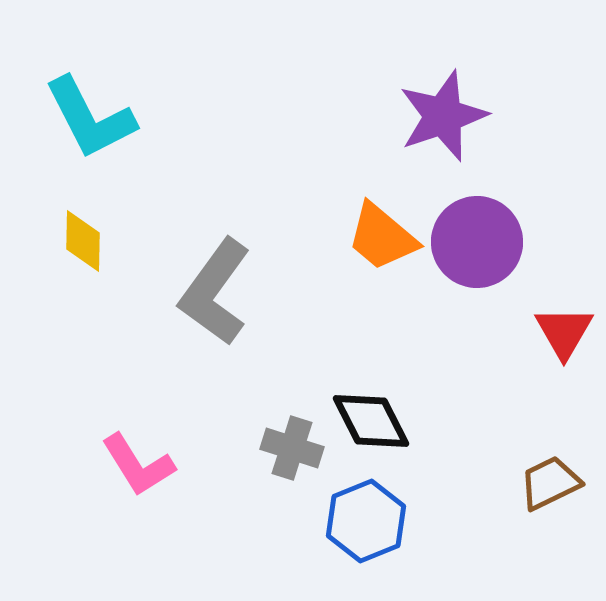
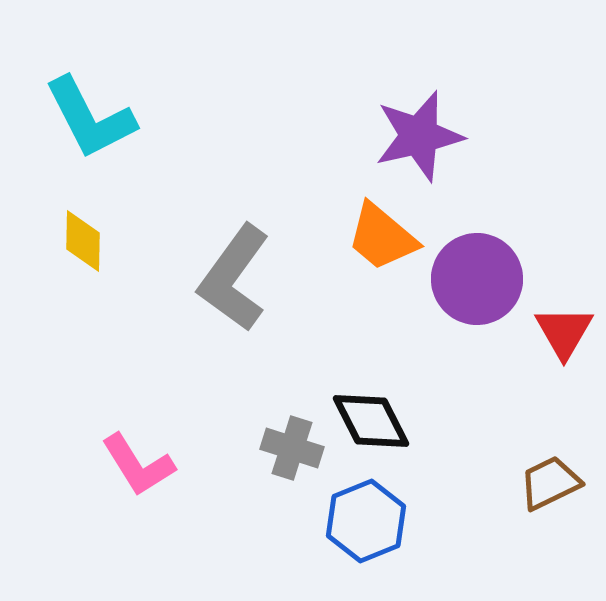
purple star: moved 24 px left, 20 px down; rotated 6 degrees clockwise
purple circle: moved 37 px down
gray L-shape: moved 19 px right, 14 px up
